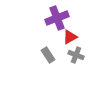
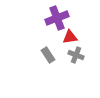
red triangle: rotated 21 degrees clockwise
